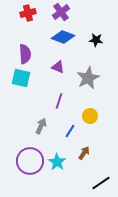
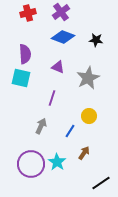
purple line: moved 7 px left, 3 px up
yellow circle: moved 1 px left
purple circle: moved 1 px right, 3 px down
